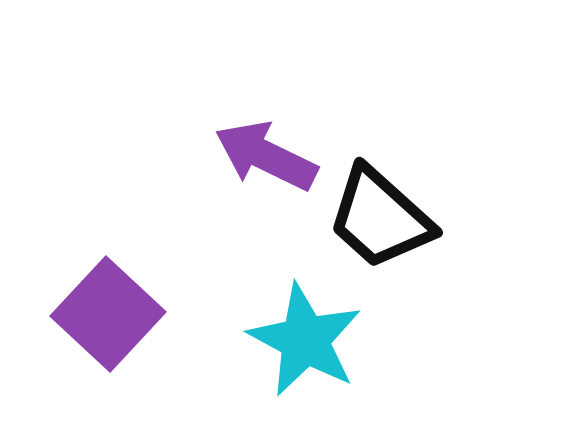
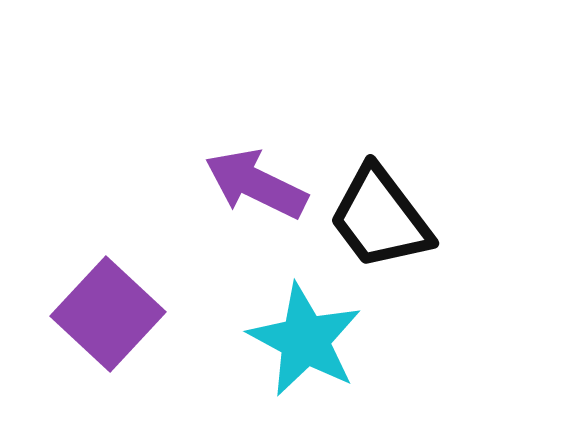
purple arrow: moved 10 px left, 28 px down
black trapezoid: rotated 11 degrees clockwise
